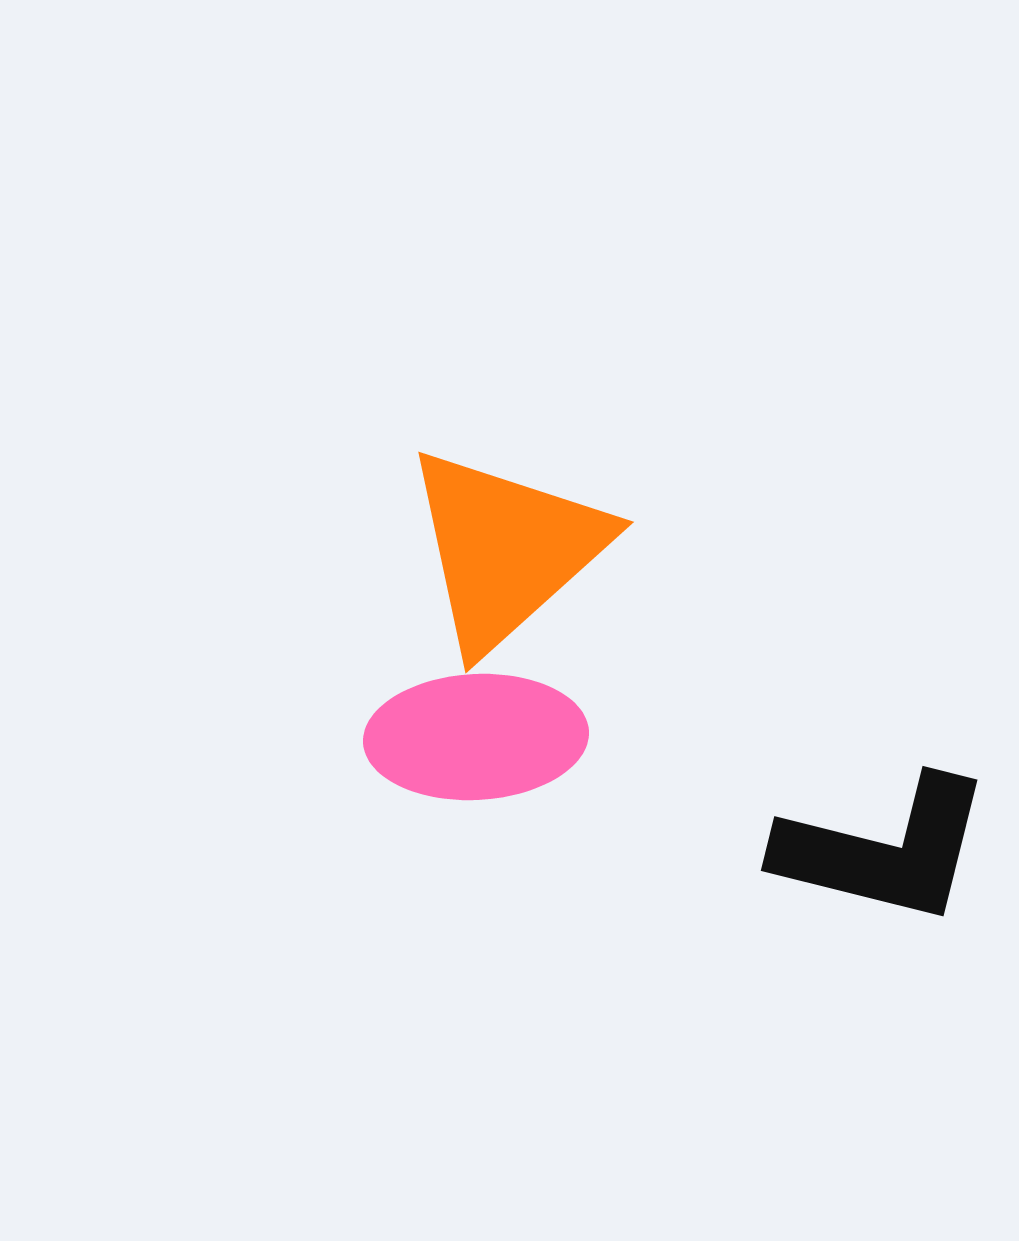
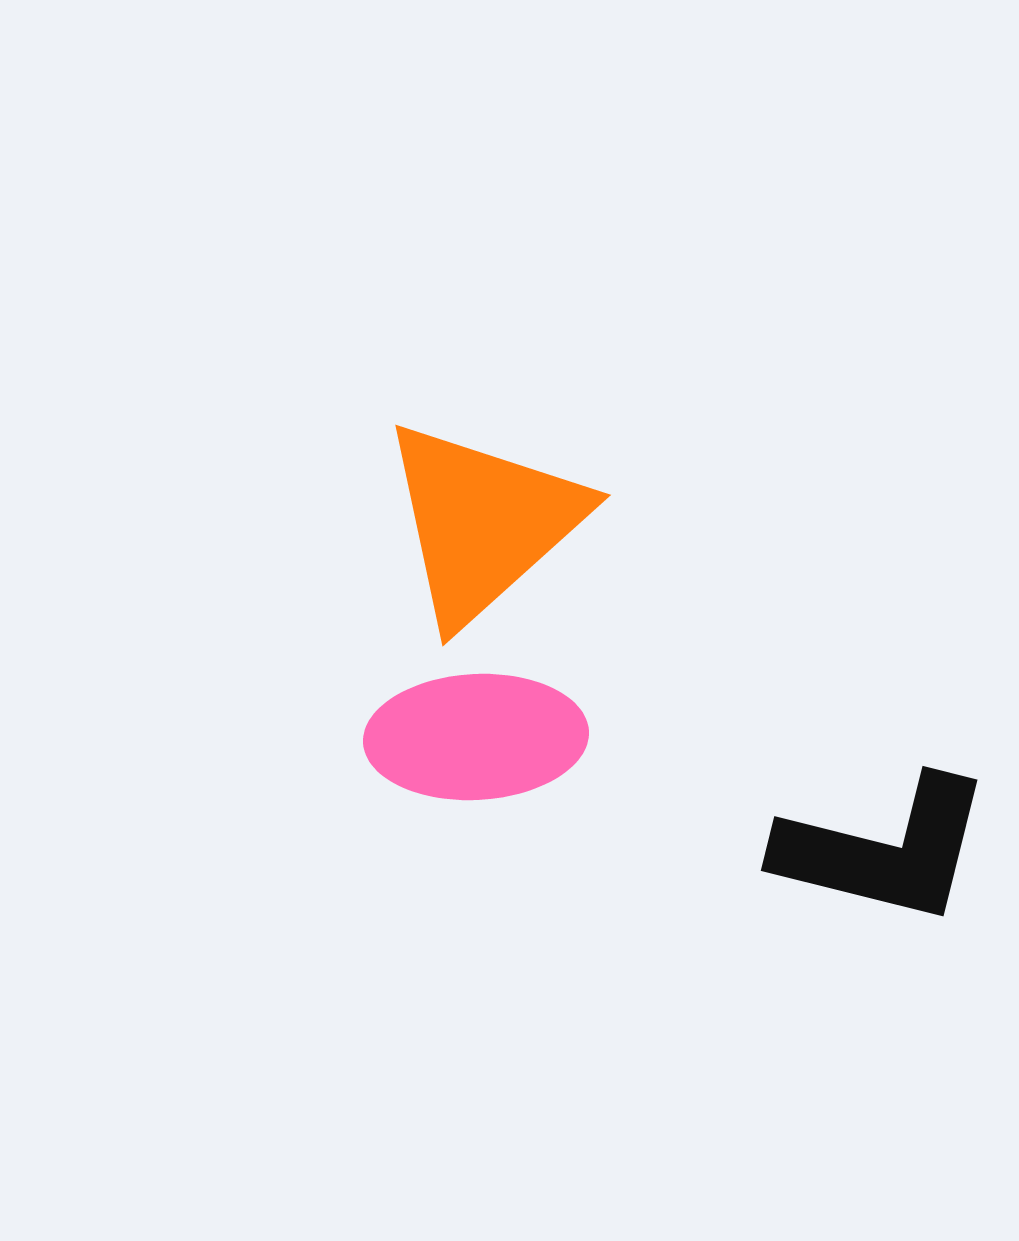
orange triangle: moved 23 px left, 27 px up
